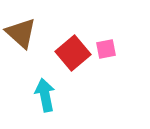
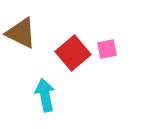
brown triangle: rotated 16 degrees counterclockwise
pink square: moved 1 px right
